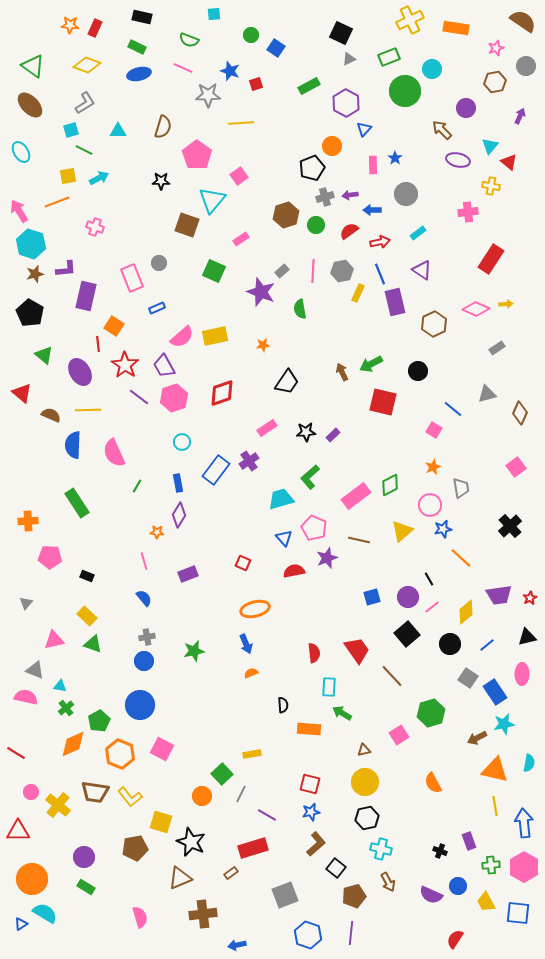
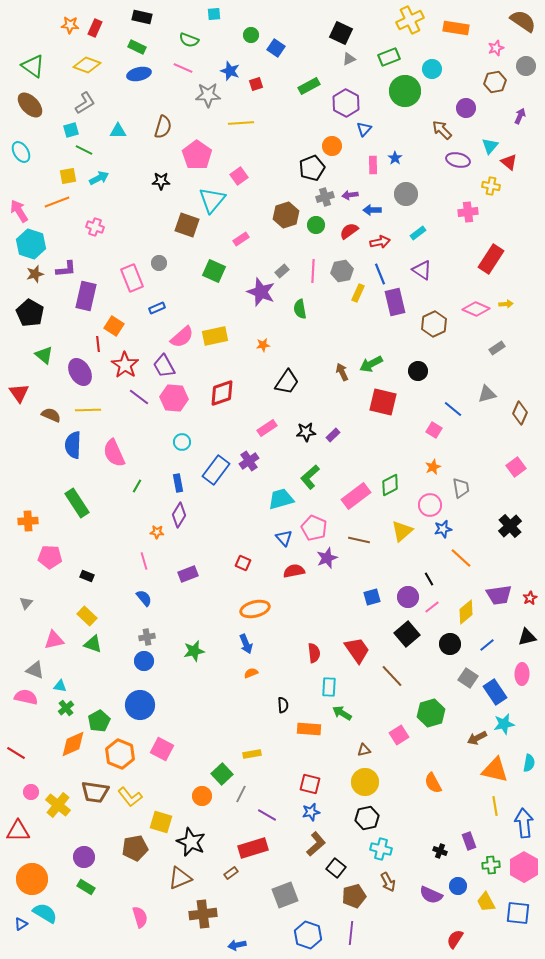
red triangle at (22, 393): moved 3 px left; rotated 15 degrees clockwise
pink hexagon at (174, 398): rotated 24 degrees clockwise
